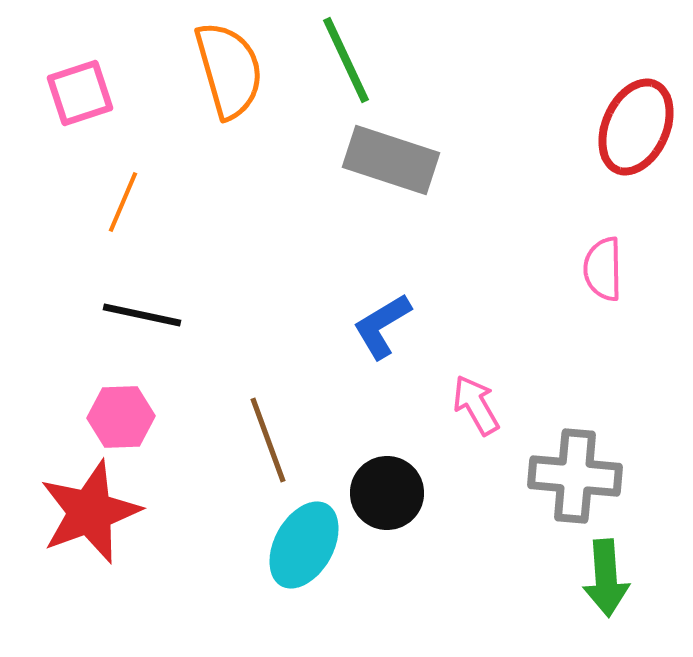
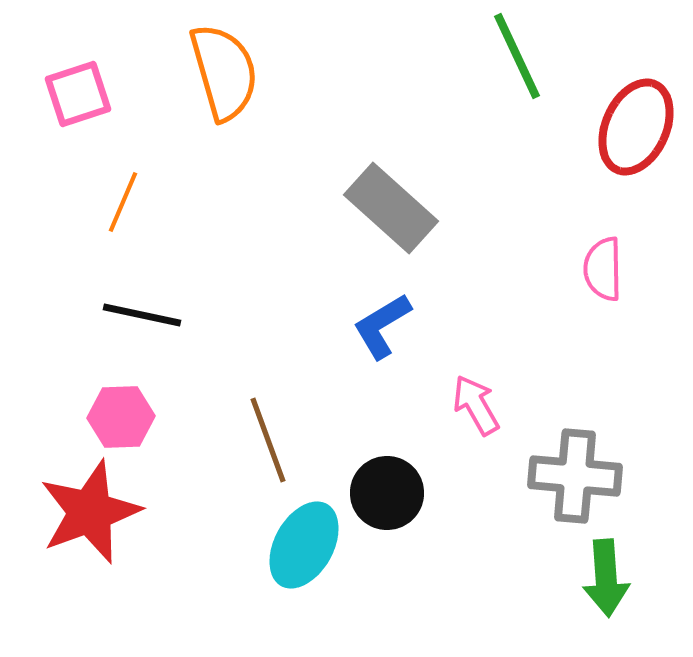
green line: moved 171 px right, 4 px up
orange semicircle: moved 5 px left, 2 px down
pink square: moved 2 px left, 1 px down
gray rectangle: moved 48 px down; rotated 24 degrees clockwise
